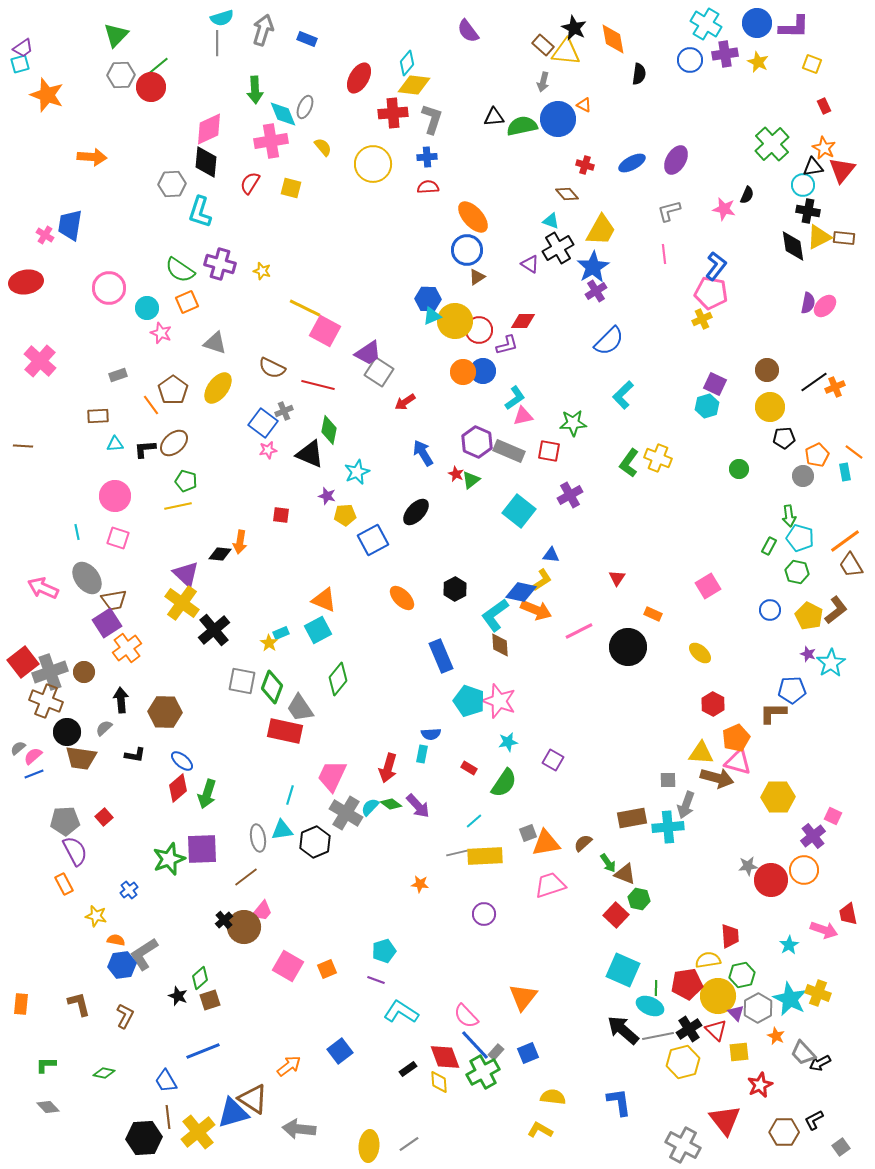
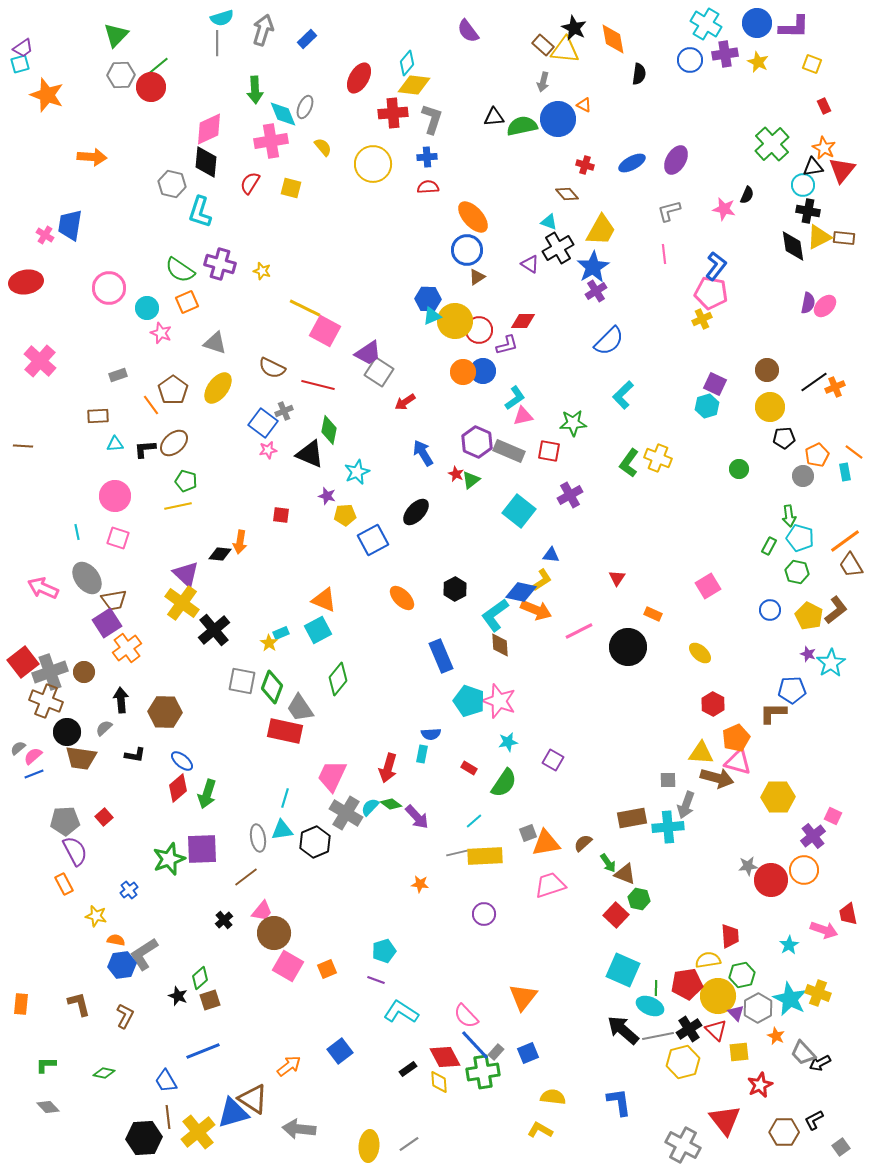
blue rectangle at (307, 39): rotated 66 degrees counterclockwise
yellow triangle at (566, 52): moved 1 px left, 2 px up
gray hexagon at (172, 184): rotated 16 degrees clockwise
cyan triangle at (551, 221): moved 2 px left, 1 px down
cyan line at (290, 795): moved 5 px left, 3 px down
purple arrow at (418, 806): moved 1 px left, 11 px down
brown circle at (244, 927): moved 30 px right, 6 px down
red diamond at (445, 1057): rotated 8 degrees counterclockwise
green cross at (483, 1072): rotated 20 degrees clockwise
